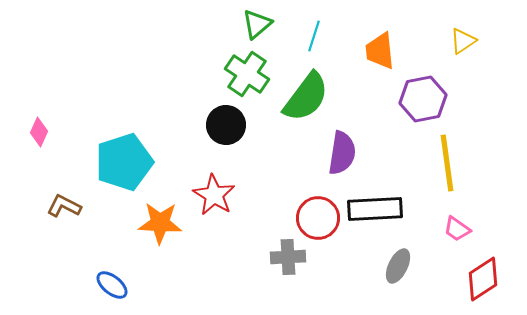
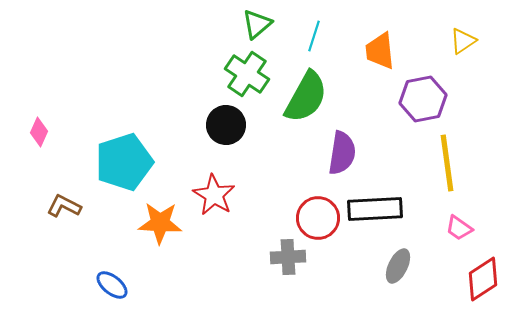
green semicircle: rotated 8 degrees counterclockwise
pink trapezoid: moved 2 px right, 1 px up
